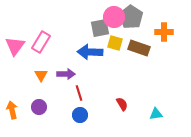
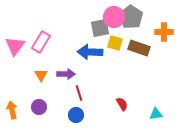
blue circle: moved 4 px left
